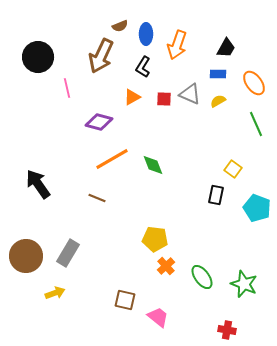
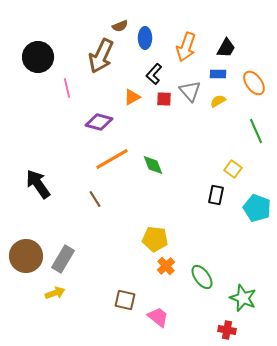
blue ellipse: moved 1 px left, 4 px down
orange arrow: moved 9 px right, 2 px down
black L-shape: moved 11 px right, 7 px down; rotated 10 degrees clockwise
gray triangle: moved 3 px up; rotated 25 degrees clockwise
green line: moved 7 px down
brown line: moved 2 px left, 1 px down; rotated 36 degrees clockwise
gray rectangle: moved 5 px left, 6 px down
green star: moved 1 px left, 14 px down
